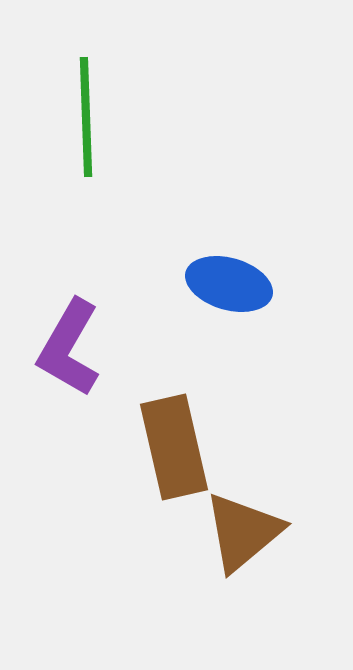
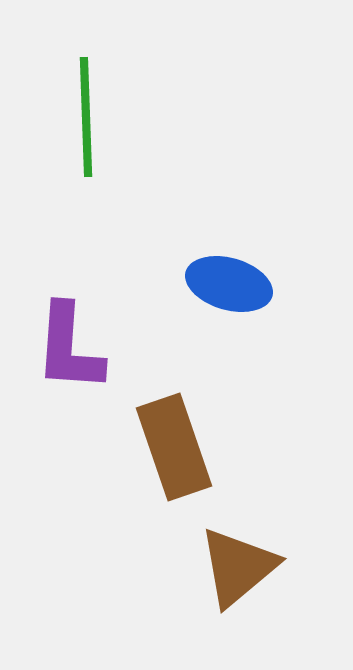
purple L-shape: rotated 26 degrees counterclockwise
brown rectangle: rotated 6 degrees counterclockwise
brown triangle: moved 5 px left, 35 px down
